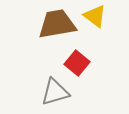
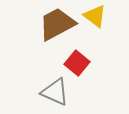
brown trapezoid: rotated 18 degrees counterclockwise
gray triangle: rotated 40 degrees clockwise
